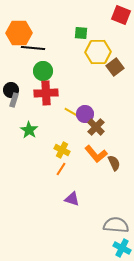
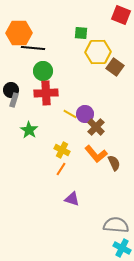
brown square: rotated 18 degrees counterclockwise
yellow line: moved 1 px left, 2 px down
